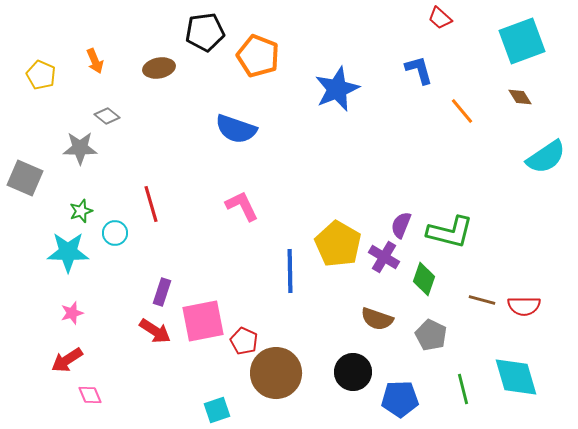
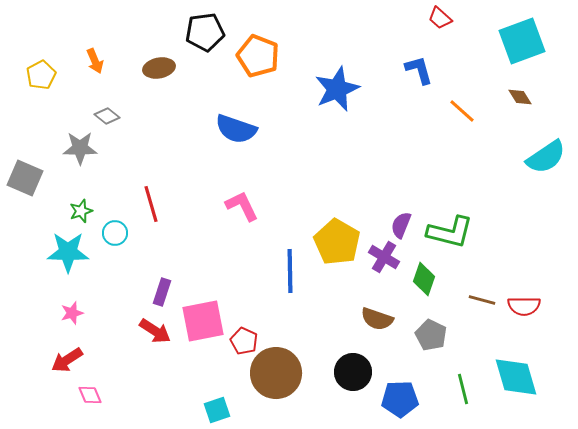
yellow pentagon at (41, 75): rotated 20 degrees clockwise
orange line at (462, 111): rotated 8 degrees counterclockwise
yellow pentagon at (338, 244): moved 1 px left, 2 px up
